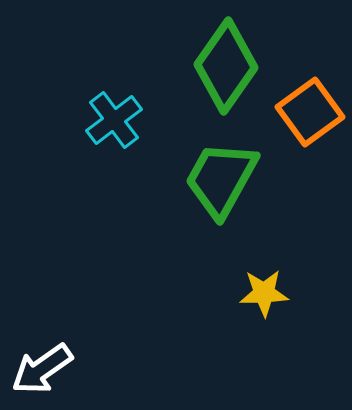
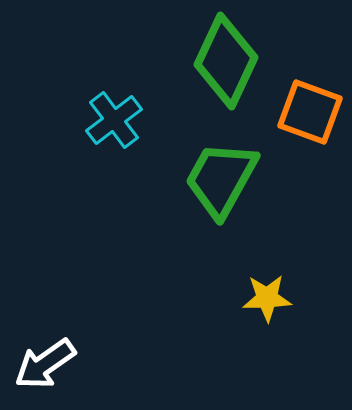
green diamond: moved 5 px up; rotated 10 degrees counterclockwise
orange square: rotated 34 degrees counterclockwise
yellow star: moved 3 px right, 5 px down
white arrow: moved 3 px right, 5 px up
